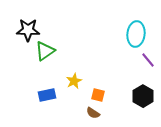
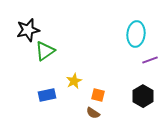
black star: rotated 15 degrees counterclockwise
purple line: moved 2 px right; rotated 70 degrees counterclockwise
